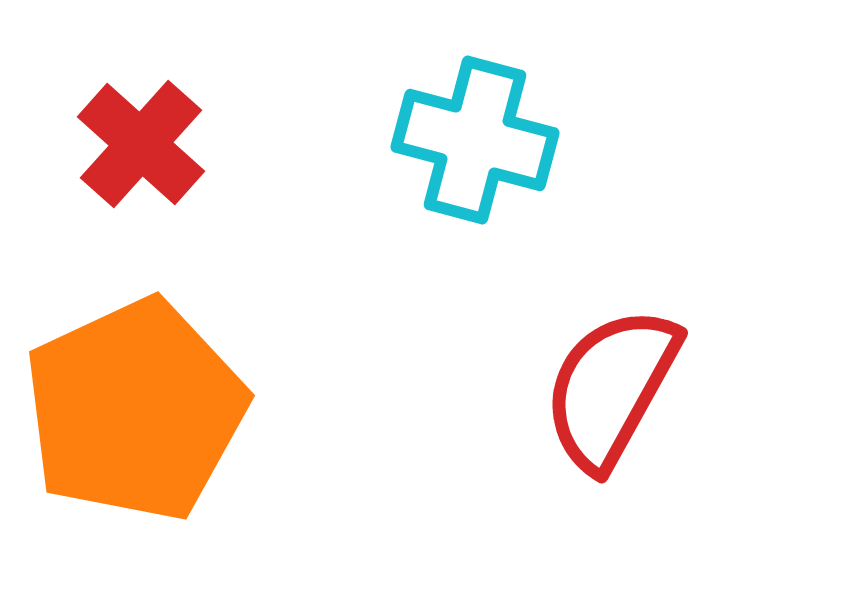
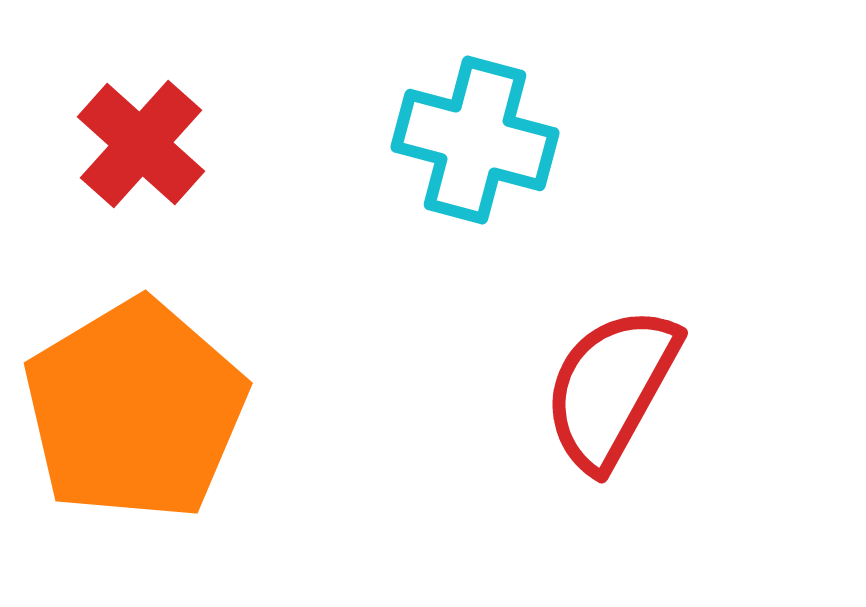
orange pentagon: rotated 6 degrees counterclockwise
